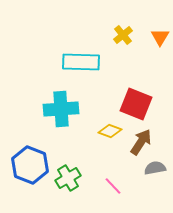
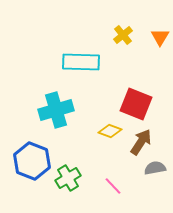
cyan cross: moved 5 px left, 1 px down; rotated 12 degrees counterclockwise
blue hexagon: moved 2 px right, 4 px up
